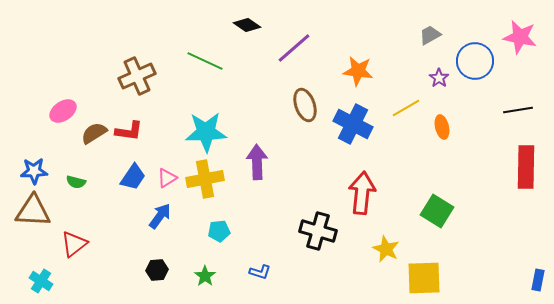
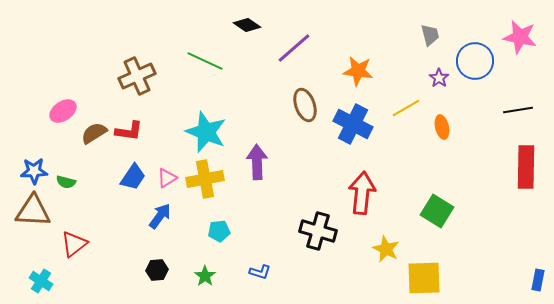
gray trapezoid: rotated 105 degrees clockwise
cyan star: rotated 24 degrees clockwise
green semicircle: moved 10 px left
